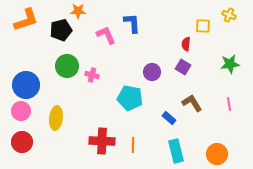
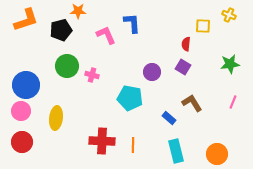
pink line: moved 4 px right, 2 px up; rotated 32 degrees clockwise
